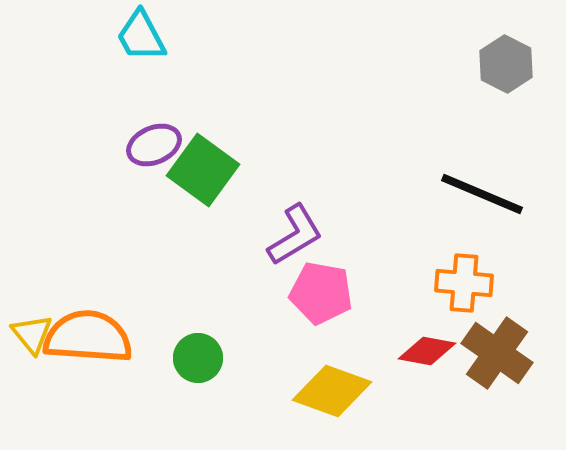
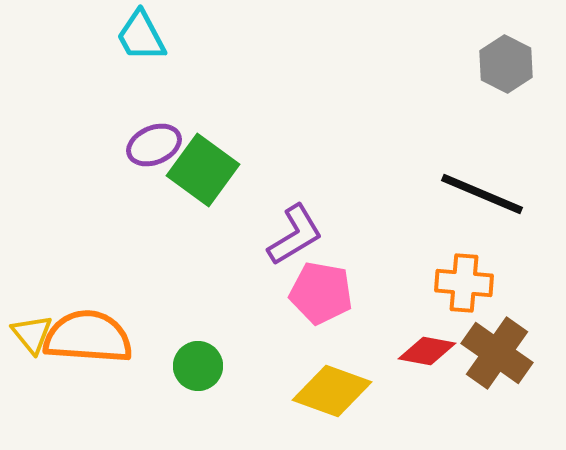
green circle: moved 8 px down
